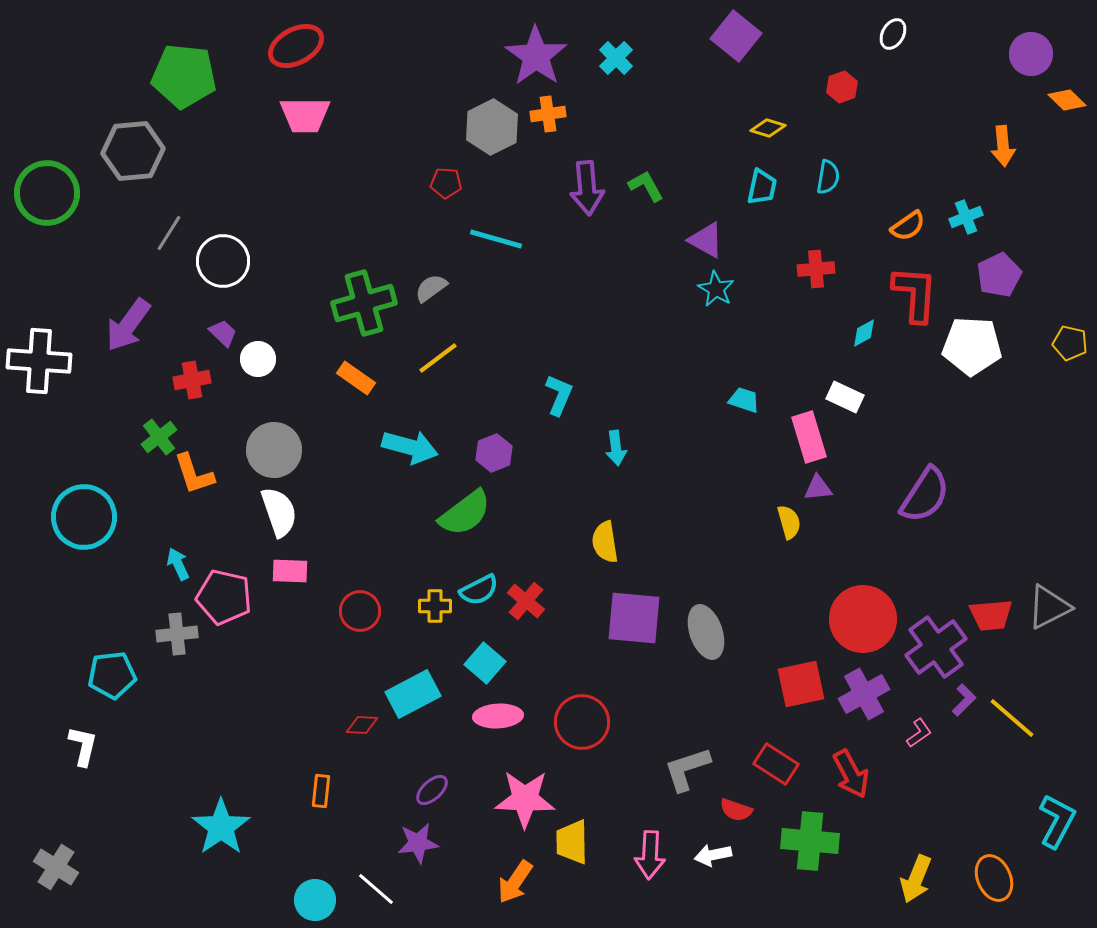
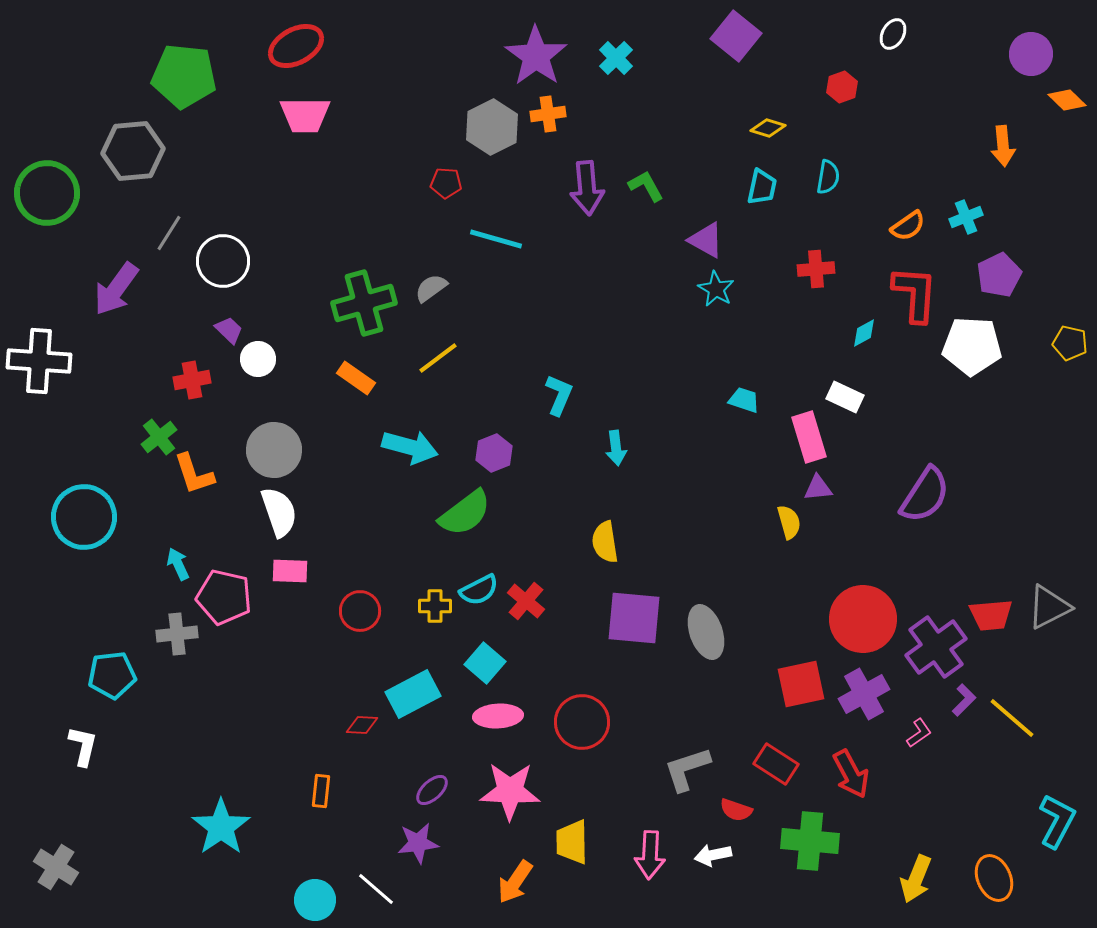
purple arrow at (128, 325): moved 12 px left, 36 px up
purple trapezoid at (223, 333): moved 6 px right, 3 px up
pink star at (525, 799): moved 15 px left, 8 px up
